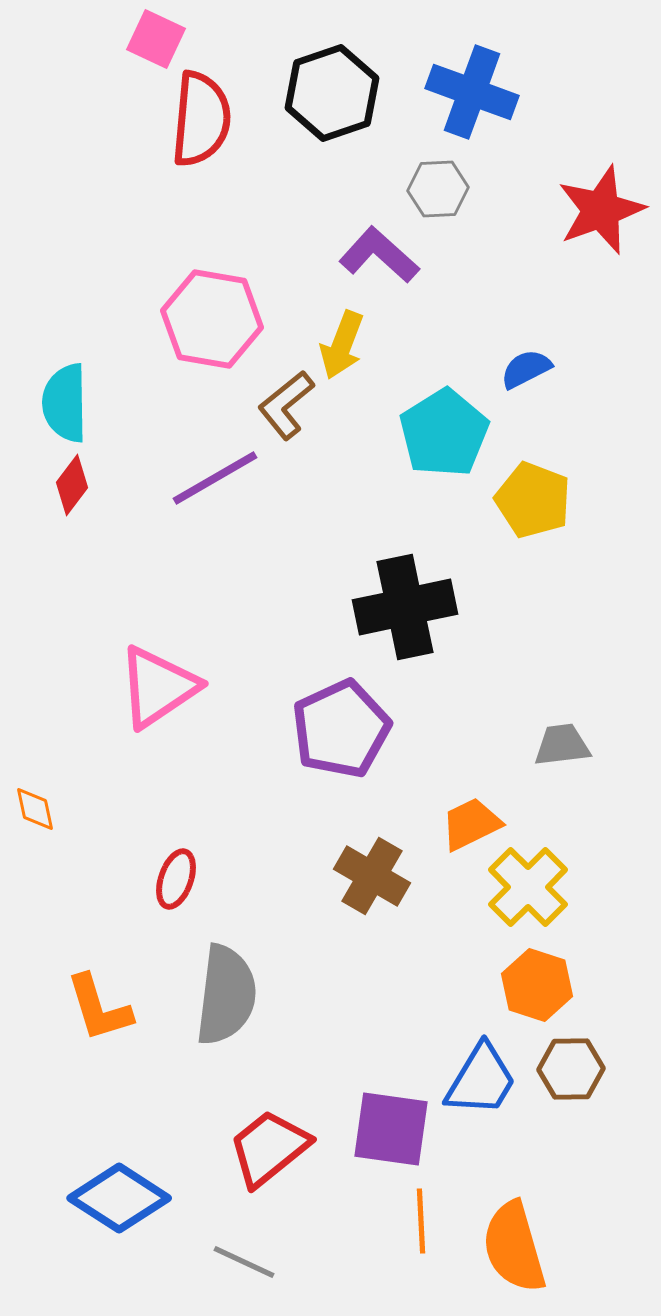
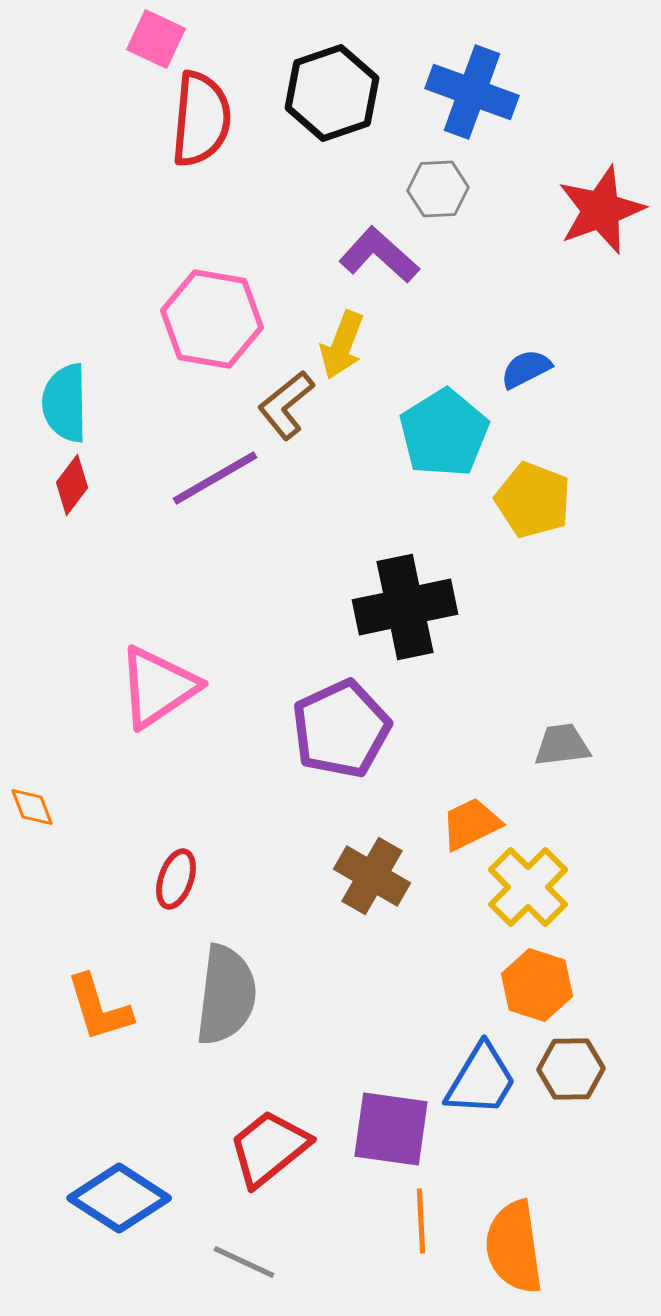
orange diamond: moved 3 px left, 2 px up; rotated 9 degrees counterclockwise
orange semicircle: rotated 8 degrees clockwise
